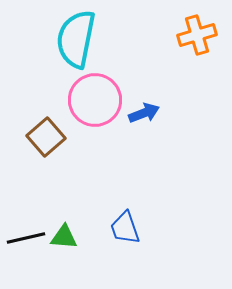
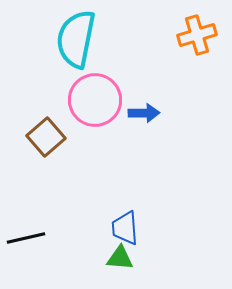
blue arrow: rotated 20 degrees clockwise
blue trapezoid: rotated 15 degrees clockwise
green triangle: moved 56 px right, 21 px down
